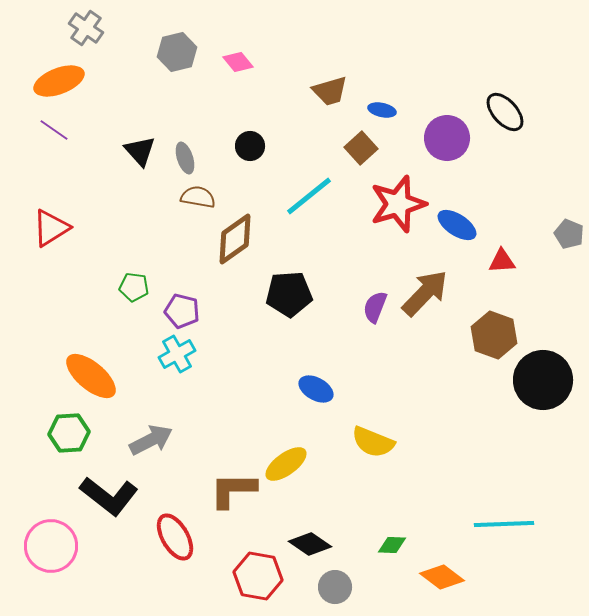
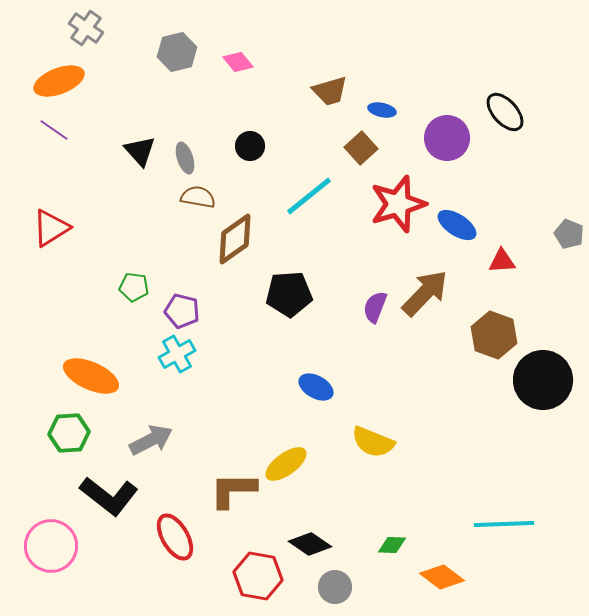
orange ellipse at (91, 376): rotated 16 degrees counterclockwise
blue ellipse at (316, 389): moved 2 px up
